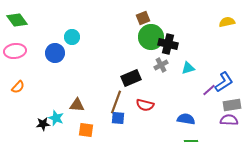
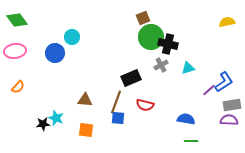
brown triangle: moved 8 px right, 5 px up
